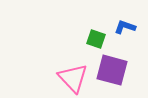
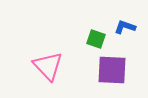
purple square: rotated 12 degrees counterclockwise
pink triangle: moved 25 px left, 12 px up
